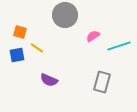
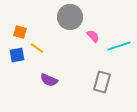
gray circle: moved 5 px right, 2 px down
pink semicircle: rotated 80 degrees clockwise
